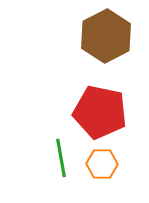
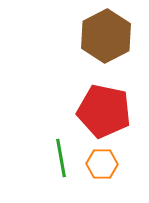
red pentagon: moved 4 px right, 1 px up
